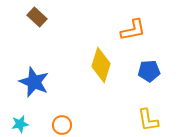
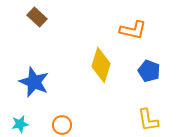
orange L-shape: rotated 24 degrees clockwise
blue pentagon: rotated 25 degrees clockwise
